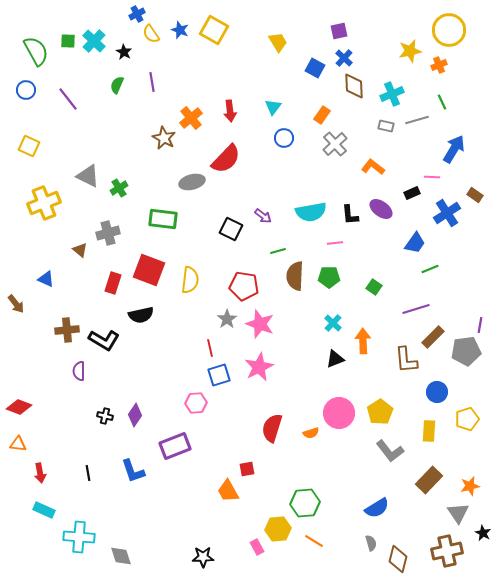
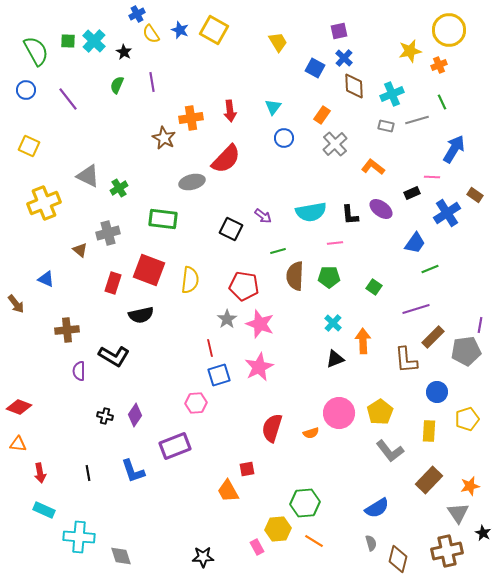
orange cross at (191, 118): rotated 30 degrees clockwise
black L-shape at (104, 340): moved 10 px right, 16 px down
